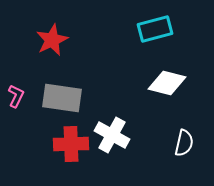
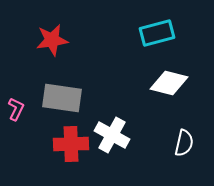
cyan rectangle: moved 2 px right, 4 px down
red star: rotated 16 degrees clockwise
white diamond: moved 2 px right
pink L-shape: moved 13 px down
